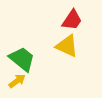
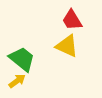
red trapezoid: rotated 115 degrees clockwise
